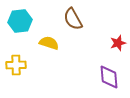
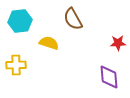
red star: rotated 14 degrees clockwise
